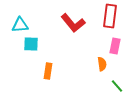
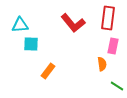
red rectangle: moved 2 px left, 2 px down
pink rectangle: moved 2 px left
orange rectangle: rotated 28 degrees clockwise
green line: rotated 16 degrees counterclockwise
